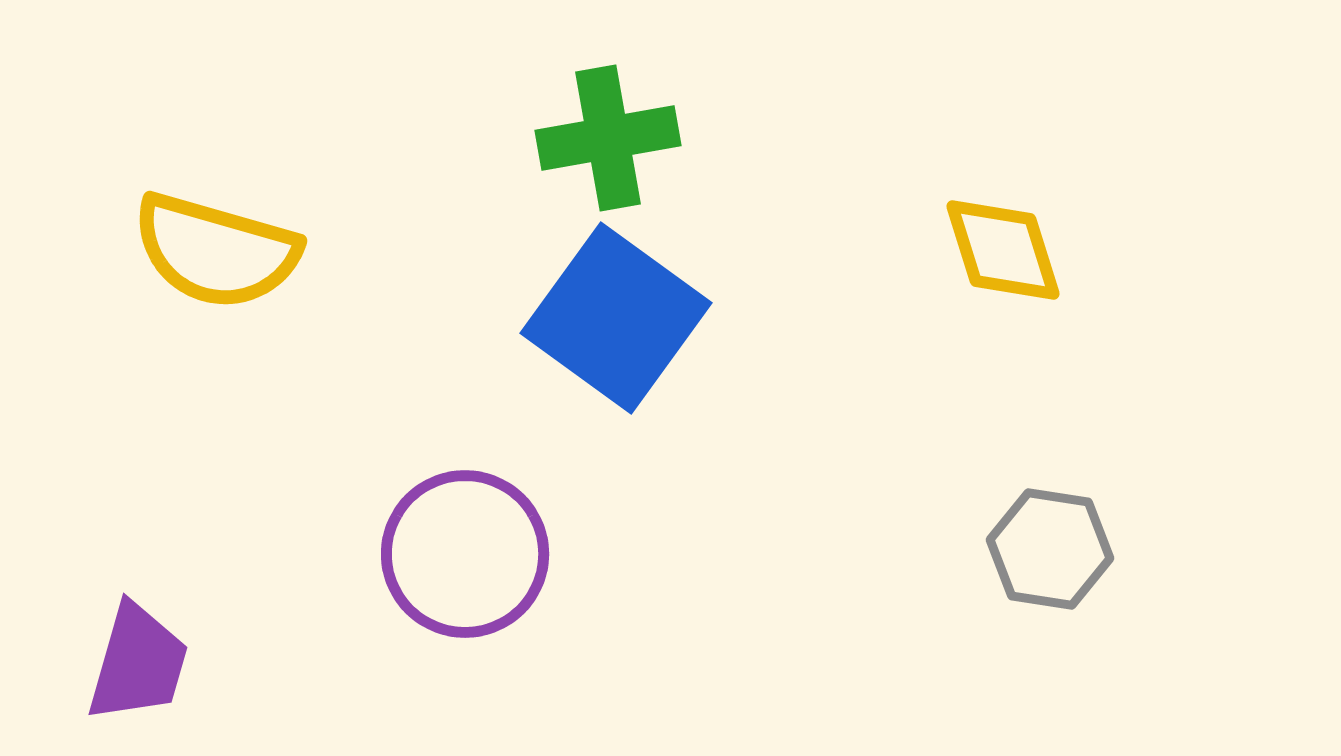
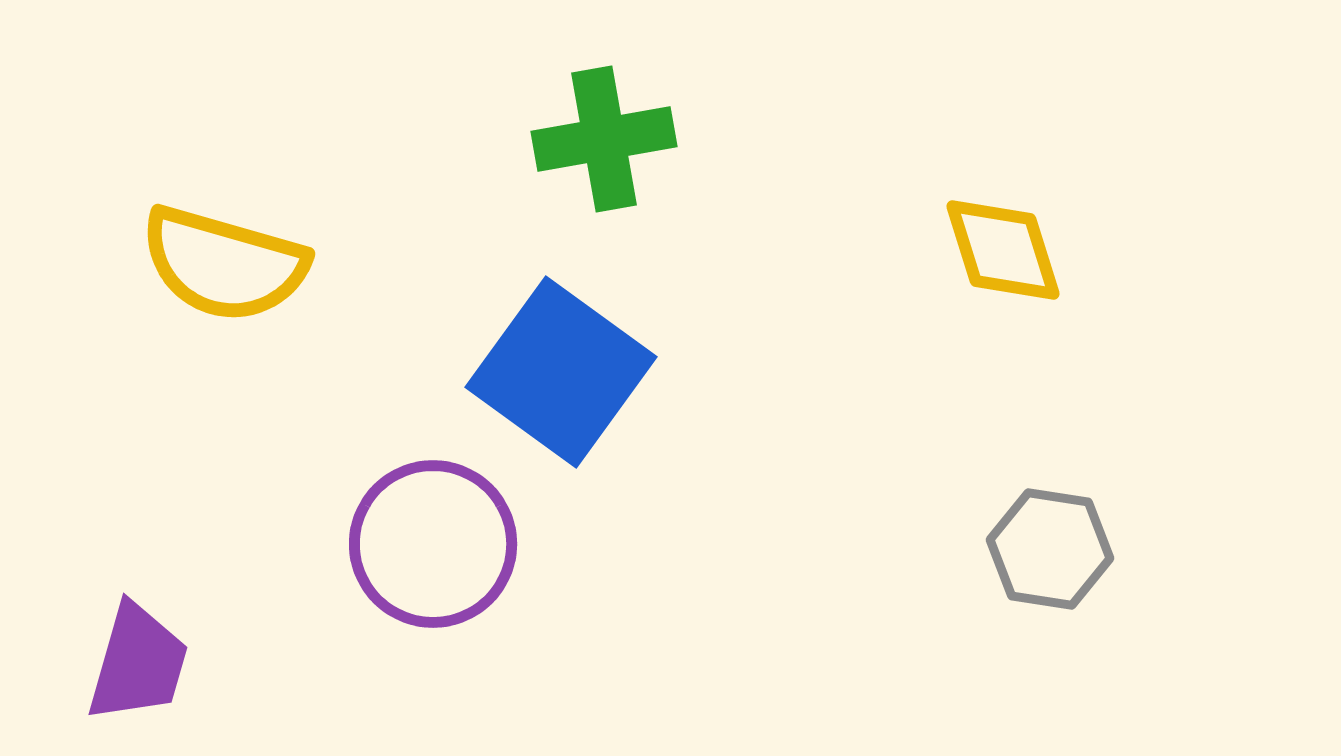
green cross: moved 4 px left, 1 px down
yellow semicircle: moved 8 px right, 13 px down
blue square: moved 55 px left, 54 px down
purple circle: moved 32 px left, 10 px up
